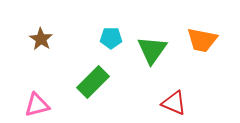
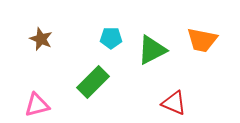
brown star: rotated 10 degrees counterclockwise
green triangle: rotated 28 degrees clockwise
